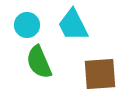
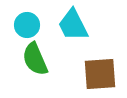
green semicircle: moved 4 px left, 3 px up
